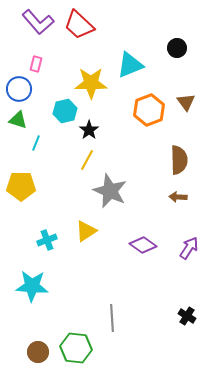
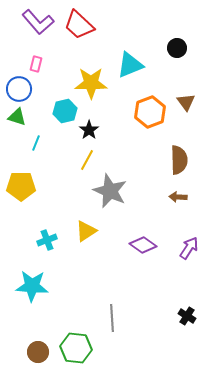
orange hexagon: moved 1 px right, 2 px down
green triangle: moved 1 px left, 3 px up
